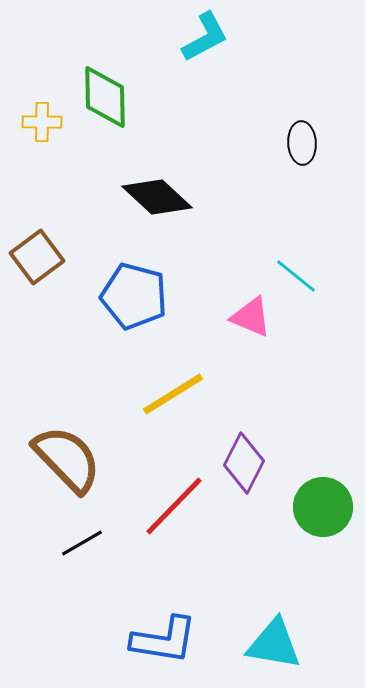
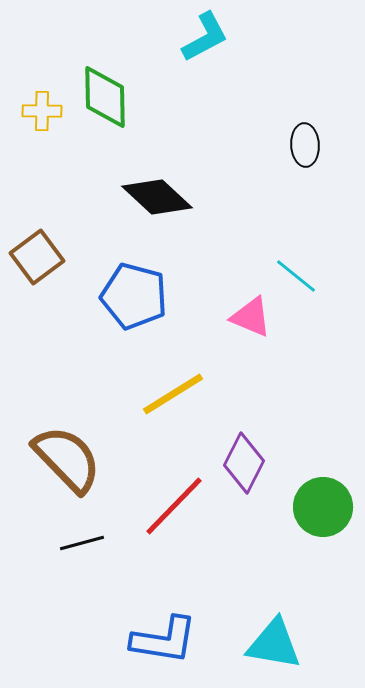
yellow cross: moved 11 px up
black ellipse: moved 3 px right, 2 px down
black line: rotated 15 degrees clockwise
